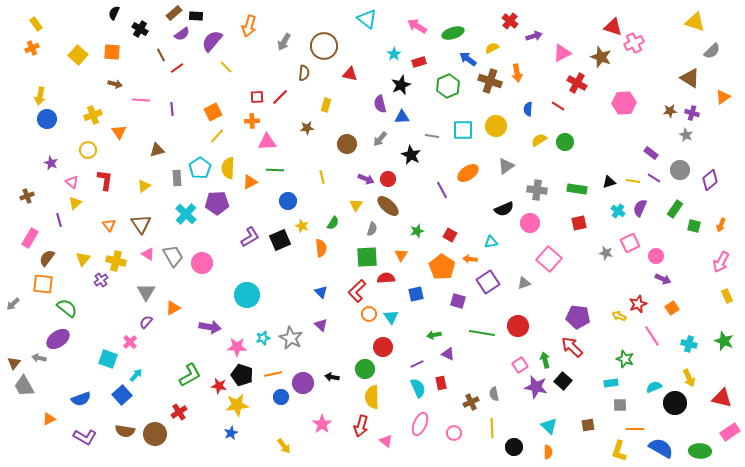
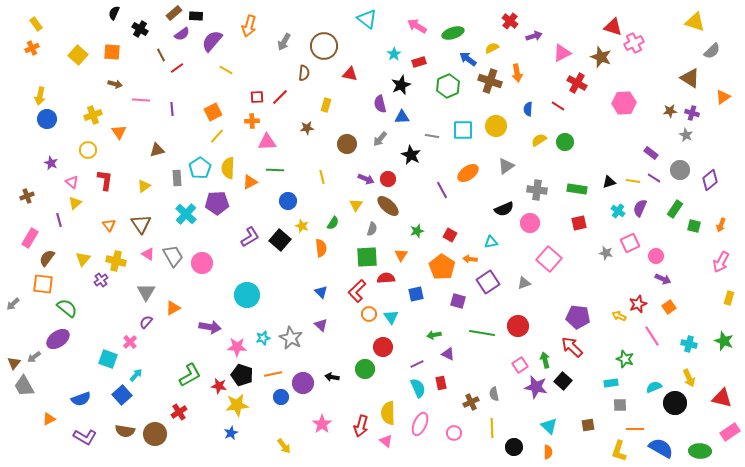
yellow line at (226, 67): moved 3 px down; rotated 16 degrees counterclockwise
black square at (280, 240): rotated 25 degrees counterclockwise
yellow rectangle at (727, 296): moved 2 px right, 2 px down; rotated 40 degrees clockwise
orange square at (672, 308): moved 3 px left, 1 px up
gray arrow at (39, 358): moved 5 px left, 1 px up; rotated 48 degrees counterclockwise
yellow semicircle at (372, 397): moved 16 px right, 16 px down
